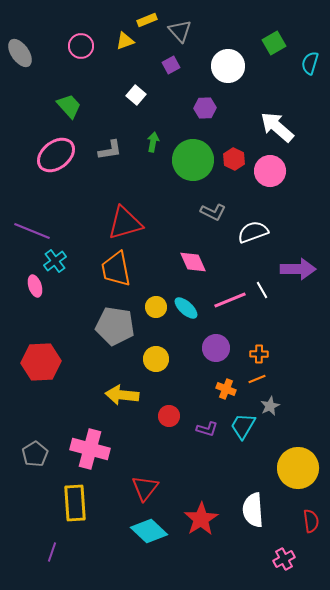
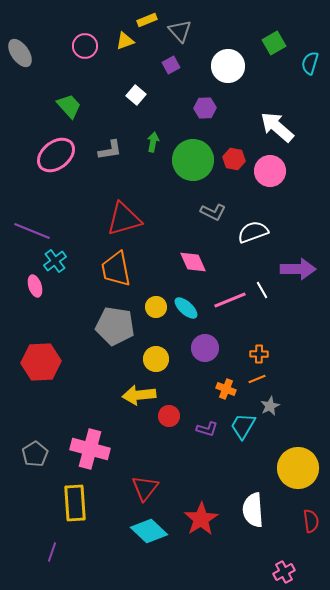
pink circle at (81, 46): moved 4 px right
red hexagon at (234, 159): rotated 15 degrees counterclockwise
red triangle at (125, 223): moved 1 px left, 4 px up
purple circle at (216, 348): moved 11 px left
yellow arrow at (122, 395): moved 17 px right; rotated 12 degrees counterclockwise
pink cross at (284, 559): moved 13 px down
